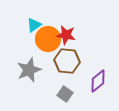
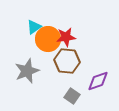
cyan triangle: moved 2 px down
red star: moved 2 px down; rotated 18 degrees counterclockwise
gray star: moved 2 px left, 1 px down
purple diamond: rotated 20 degrees clockwise
gray square: moved 7 px right, 2 px down
